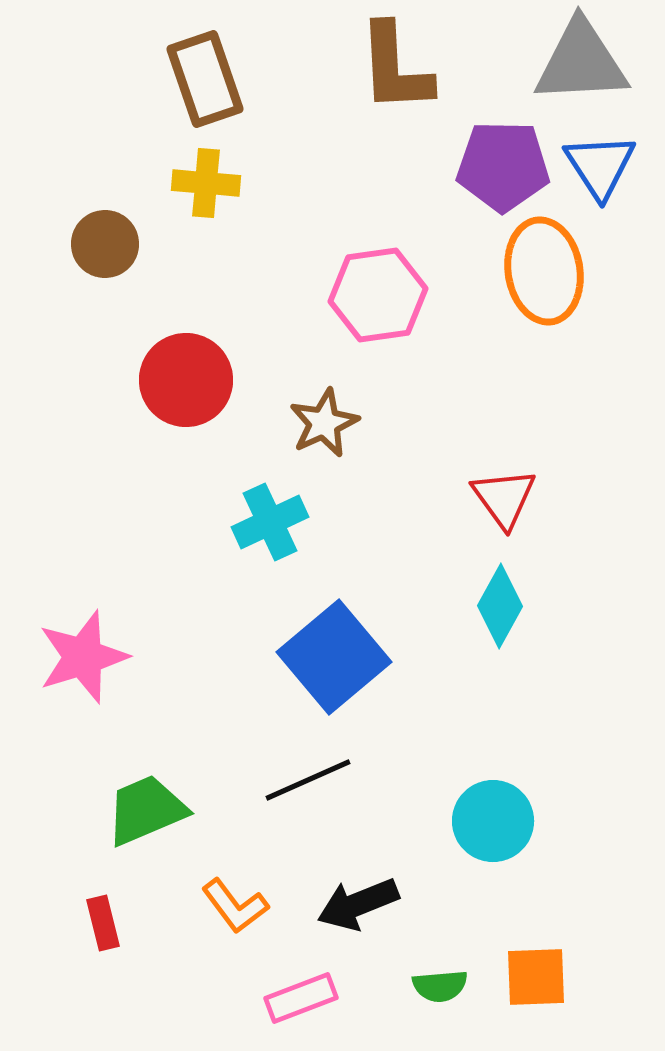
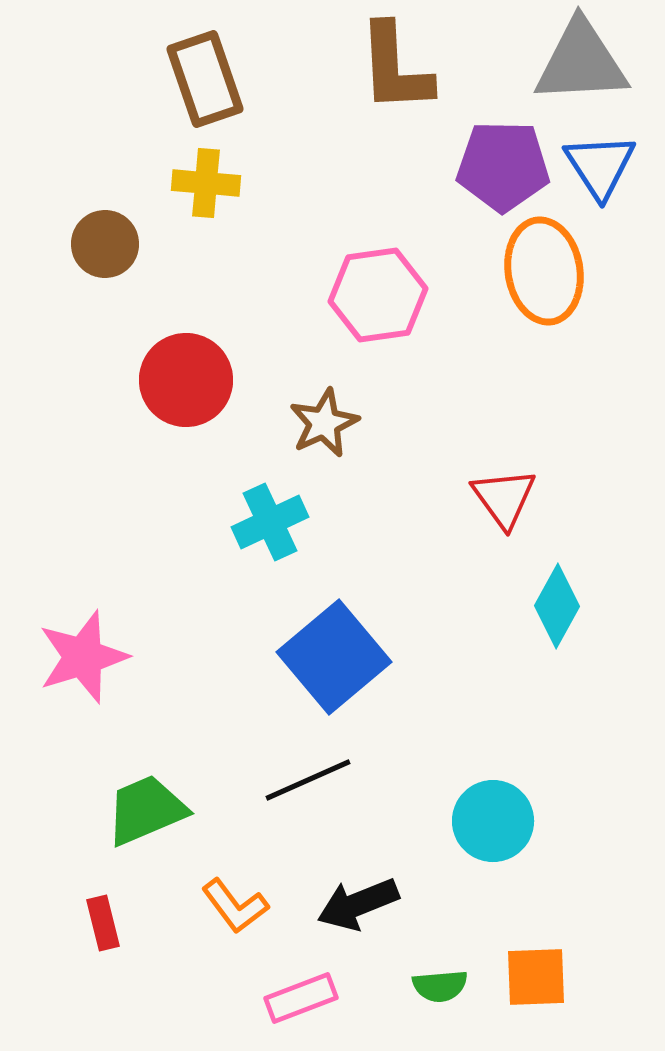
cyan diamond: moved 57 px right
